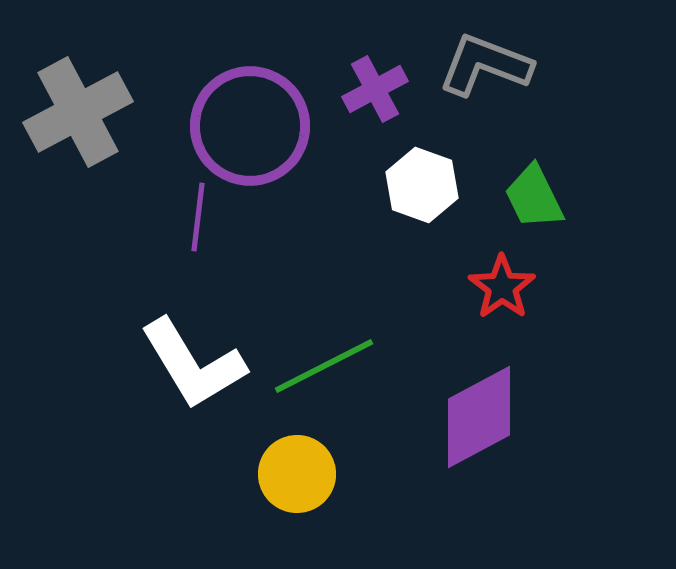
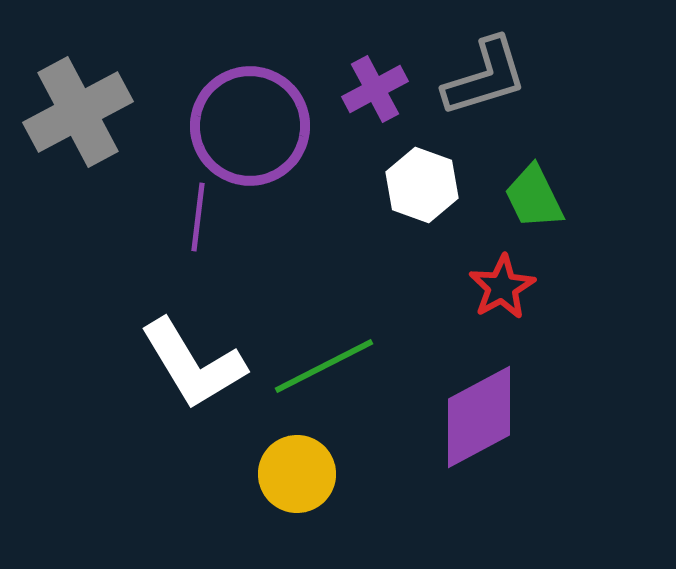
gray L-shape: moved 12 px down; rotated 142 degrees clockwise
red star: rotated 6 degrees clockwise
